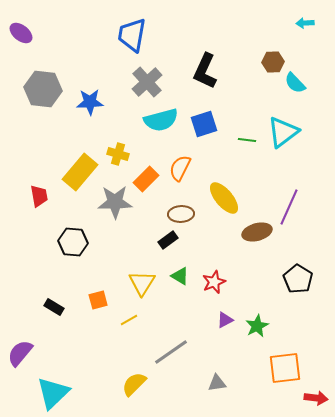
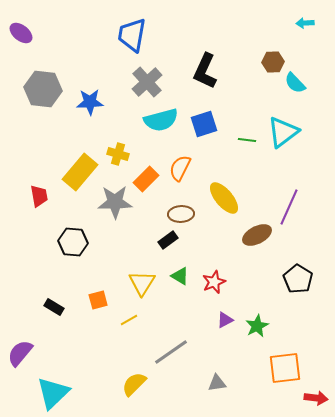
brown ellipse at (257, 232): moved 3 px down; rotated 12 degrees counterclockwise
